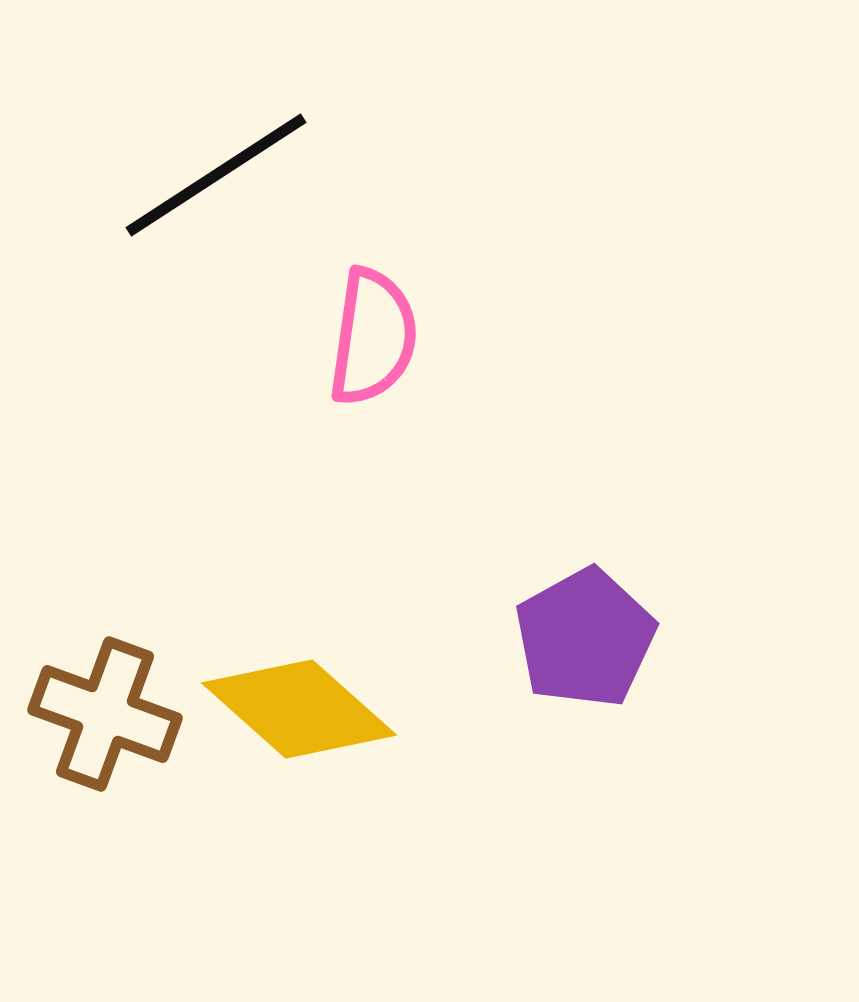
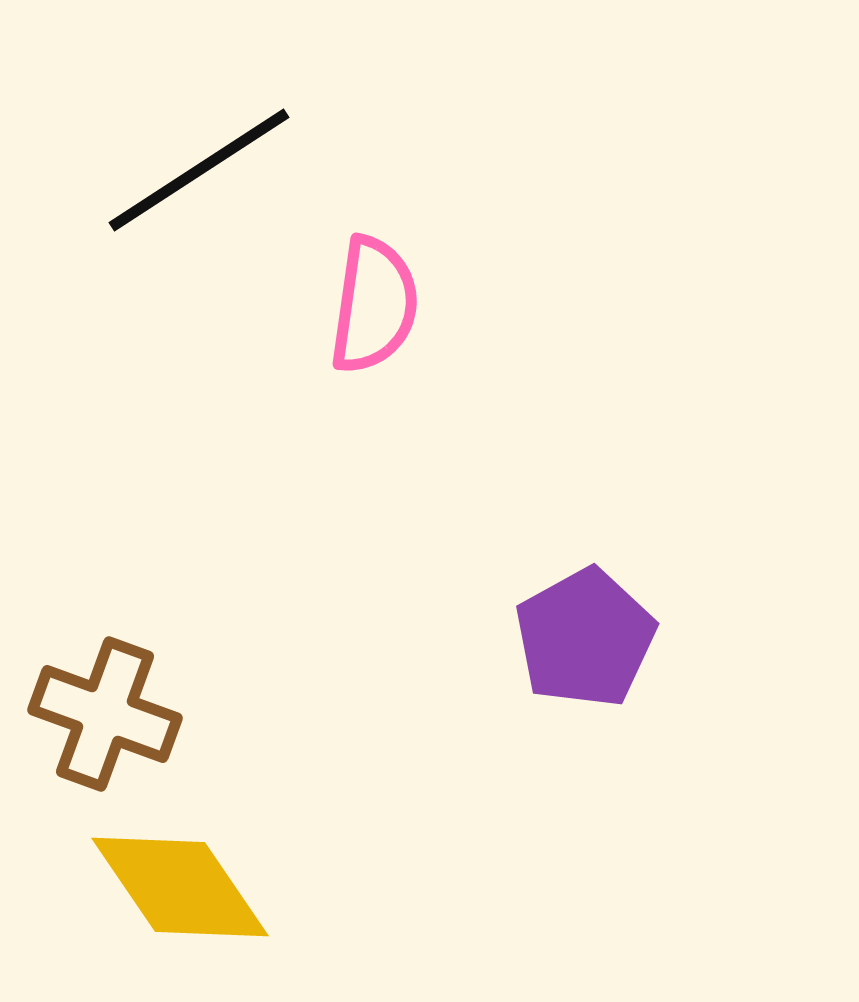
black line: moved 17 px left, 5 px up
pink semicircle: moved 1 px right, 32 px up
yellow diamond: moved 119 px left, 178 px down; rotated 14 degrees clockwise
